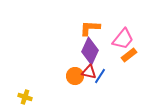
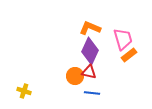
orange L-shape: rotated 20 degrees clockwise
pink trapezoid: rotated 55 degrees counterclockwise
blue line: moved 8 px left, 17 px down; rotated 63 degrees clockwise
yellow cross: moved 1 px left, 6 px up
